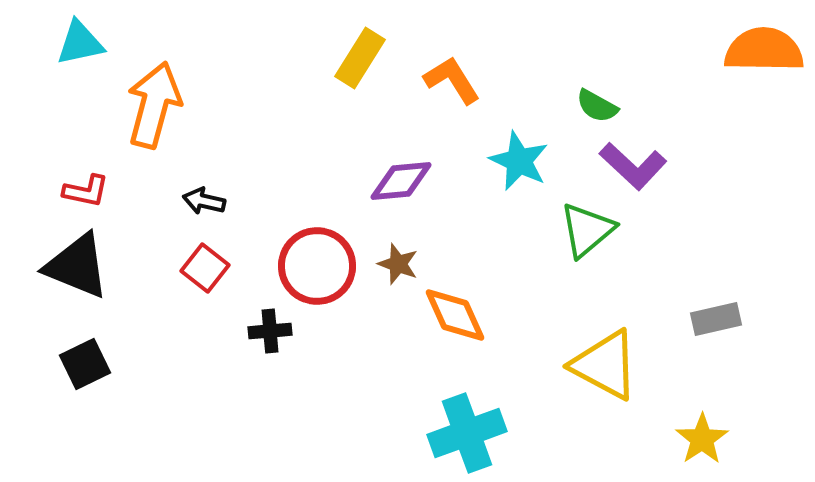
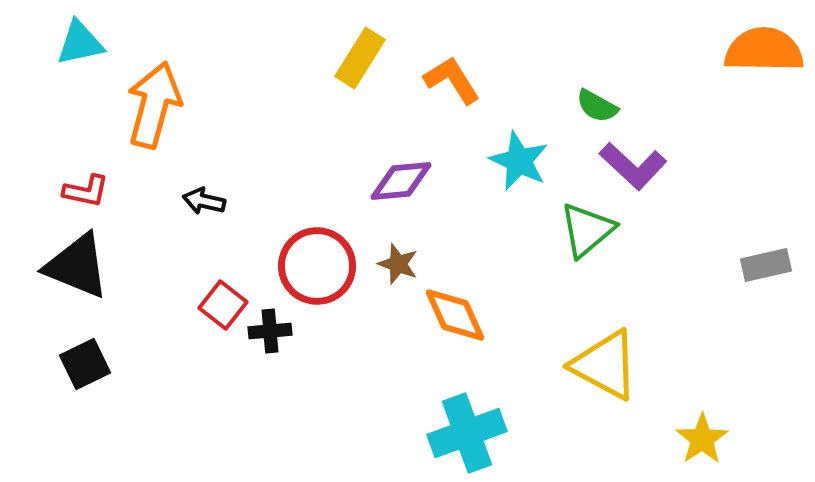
red square: moved 18 px right, 37 px down
gray rectangle: moved 50 px right, 54 px up
